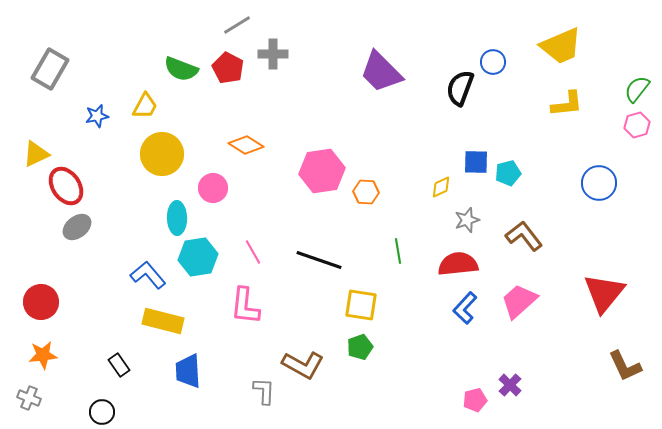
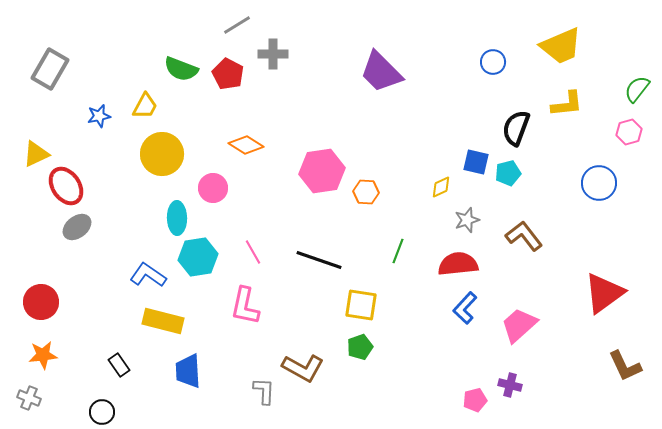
red pentagon at (228, 68): moved 6 px down
black semicircle at (460, 88): moved 56 px right, 40 px down
blue star at (97, 116): moved 2 px right
pink hexagon at (637, 125): moved 8 px left, 7 px down
blue square at (476, 162): rotated 12 degrees clockwise
green line at (398, 251): rotated 30 degrees clockwise
blue L-shape at (148, 275): rotated 15 degrees counterclockwise
red triangle at (604, 293): rotated 15 degrees clockwise
pink trapezoid at (519, 301): moved 24 px down
pink L-shape at (245, 306): rotated 6 degrees clockwise
brown L-shape at (303, 365): moved 3 px down
purple cross at (510, 385): rotated 30 degrees counterclockwise
